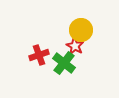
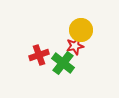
red star: rotated 30 degrees clockwise
green cross: moved 1 px left
